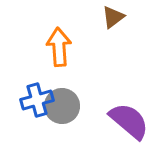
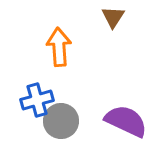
brown triangle: rotated 20 degrees counterclockwise
gray circle: moved 1 px left, 15 px down
purple semicircle: moved 3 px left; rotated 15 degrees counterclockwise
